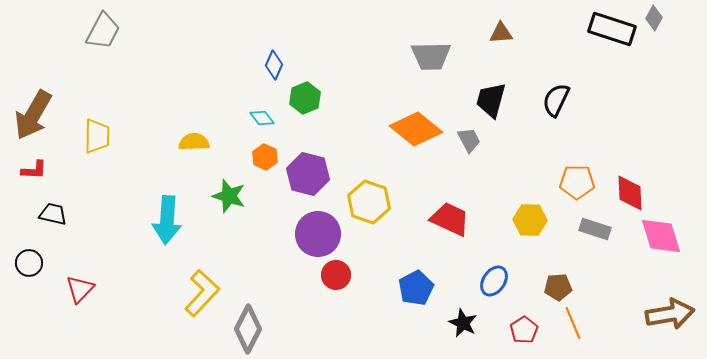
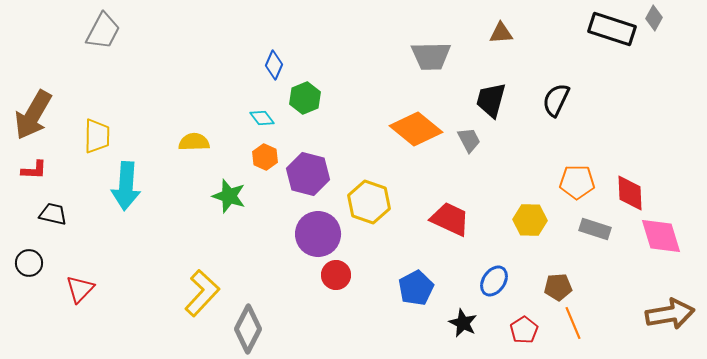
cyan arrow at (167, 220): moved 41 px left, 34 px up
